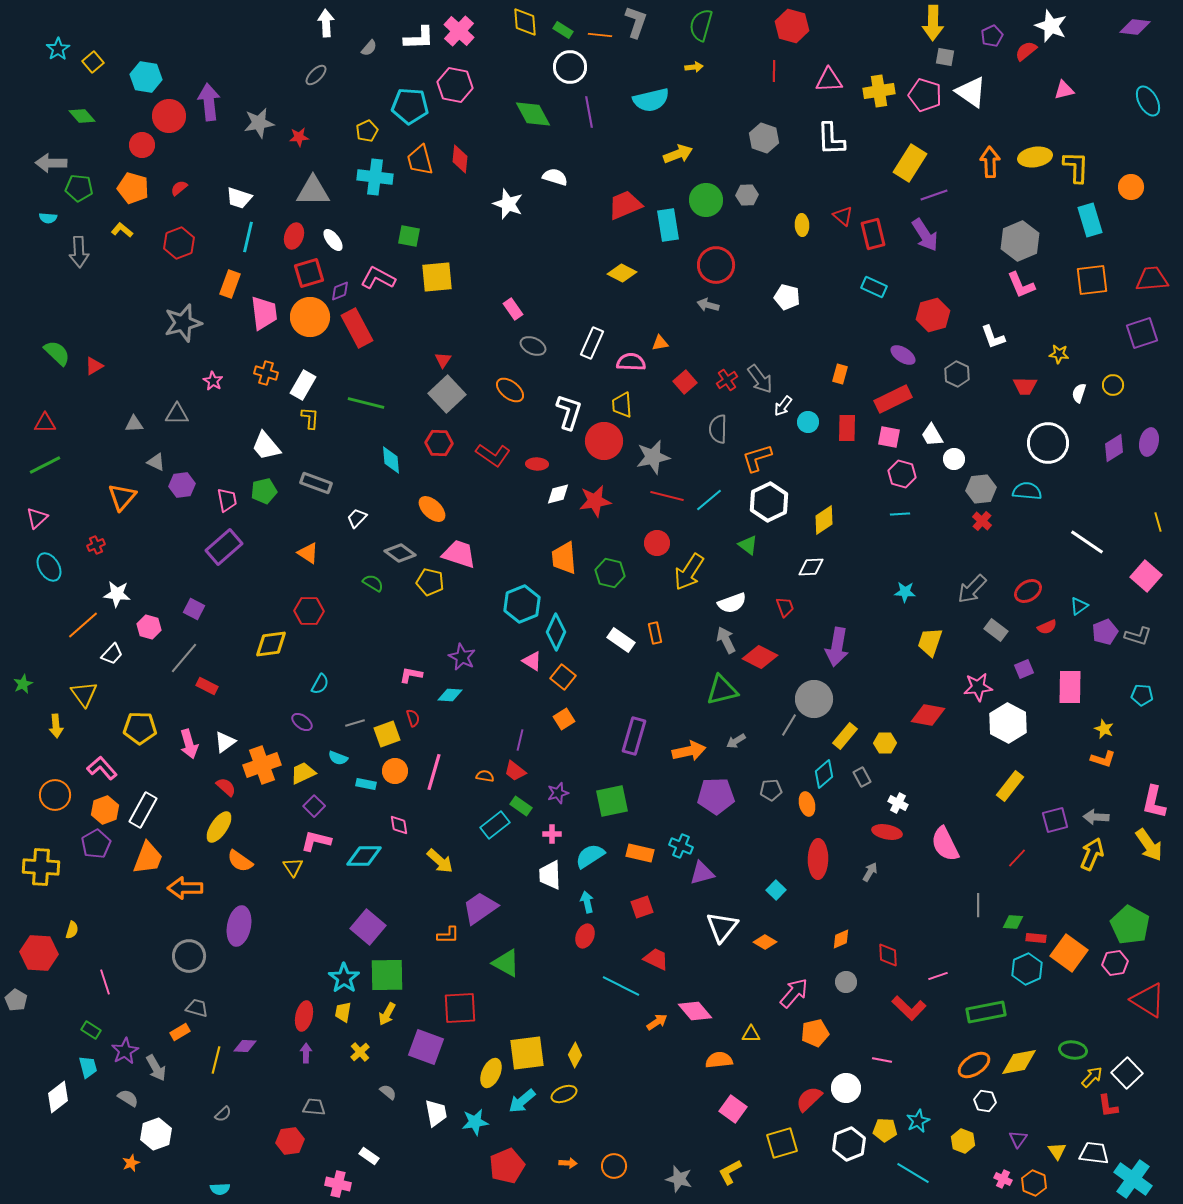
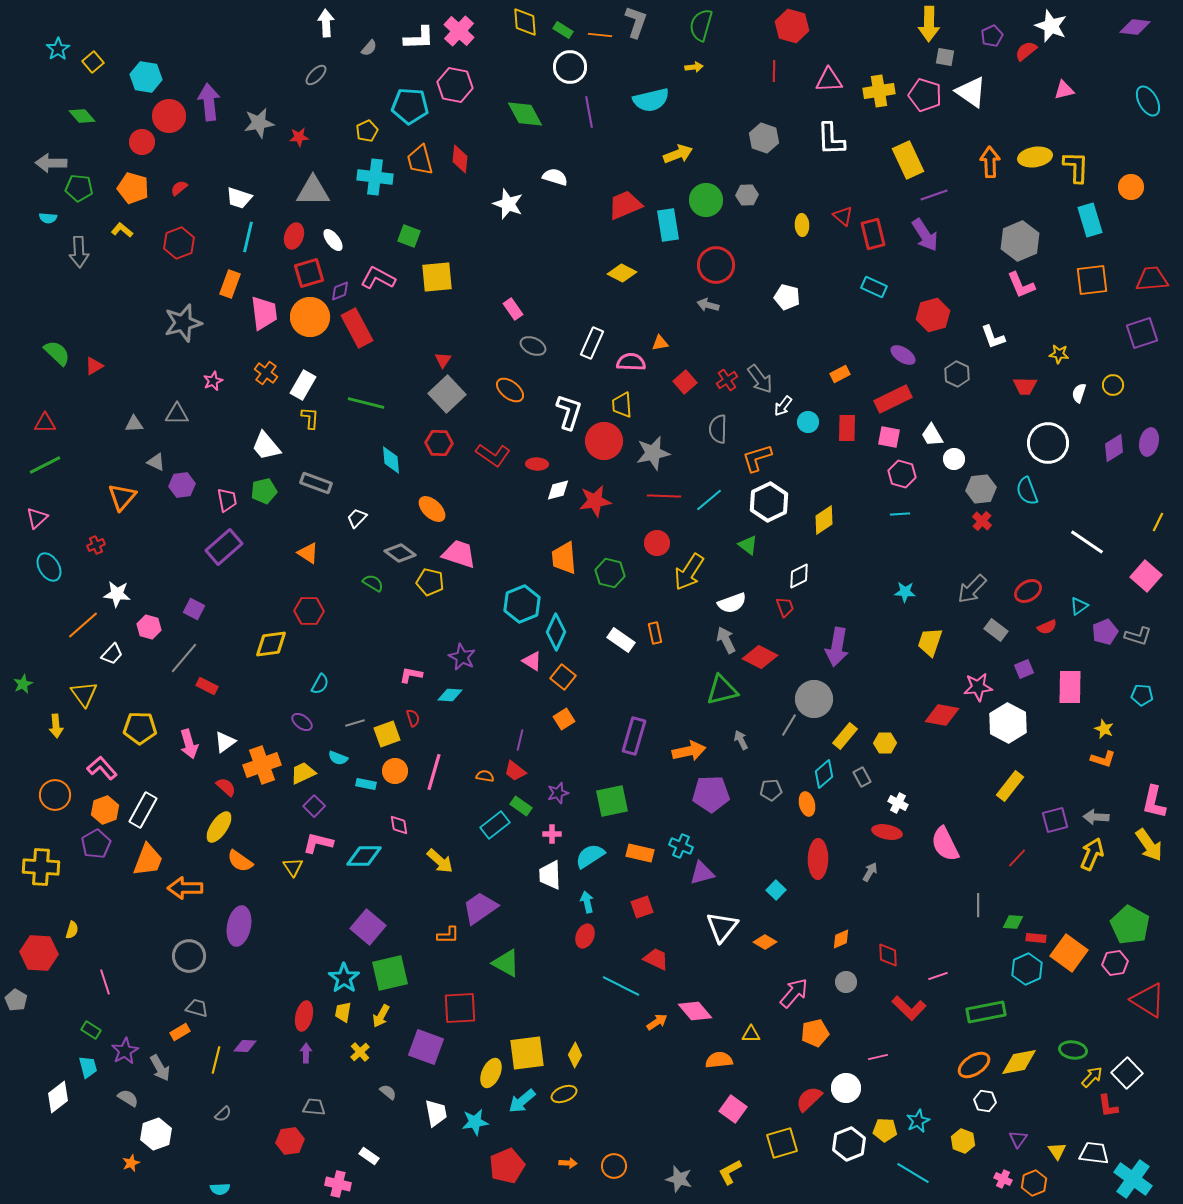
yellow arrow at (933, 23): moved 4 px left, 1 px down
green diamond at (533, 114): moved 8 px left
red circle at (142, 145): moved 3 px up
yellow rectangle at (910, 163): moved 2 px left, 3 px up; rotated 57 degrees counterclockwise
green square at (409, 236): rotated 10 degrees clockwise
orange cross at (266, 373): rotated 20 degrees clockwise
orange rectangle at (840, 374): rotated 48 degrees clockwise
pink star at (213, 381): rotated 18 degrees clockwise
gray star at (653, 457): moved 4 px up
cyan semicircle at (1027, 491): rotated 116 degrees counterclockwise
white diamond at (558, 494): moved 4 px up
red line at (667, 496): moved 3 px left; rotated 12 degrees counterclockwise
yellow line at (1158, 522): rotated 42 degrees clockwise
white diamond at (811, 567): moved 12 px left, 9 px down; rotated 24 degrees counterclockwise
red diamond at (928, 715): moved 14 px right
gray arrow at (736, 741): moved 5 px right, 1 px up; rotated 96 degrees clockwise
purple pentagon at (716, 796): moved 5 px left, 2 px up
pink L-shape at (316, 841): moved 2 px right, 2 px down
orange trapezoid at (148, 858): moved 2 px down
green square at (387, 975): moved 3 px right, 2 px up; rotated 12 degrees counterclockwise
yellow arrow at (387, 1014): moved 6 px left, 2 px down
pink line at (882, 1060): moved 4 px left, 3 px up; rotated 24 degrees counterclockwise
gray arrow at (156, 1068): moved 4 px right
orange hexagon at (1034, 1183): rotated 15 degrees clockwise
